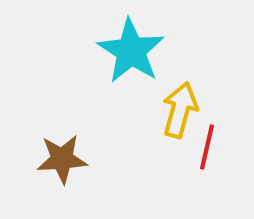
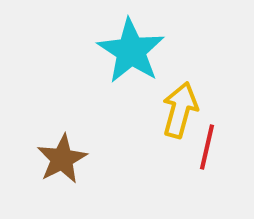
brown star: rotated 24 degrees counterclockwise
